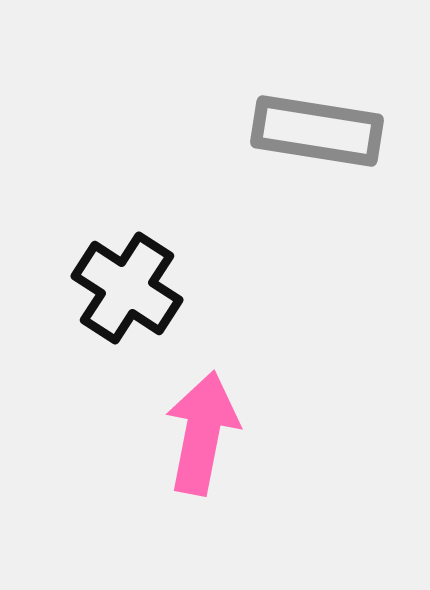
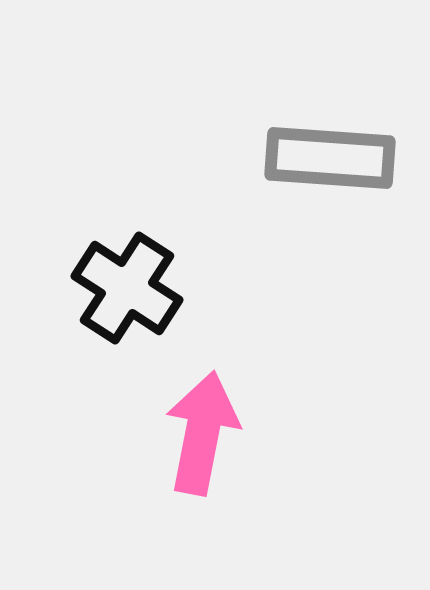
gray rectangle: moved 13 px right, 27 px down; rotated 5 degrees counterclockwise
